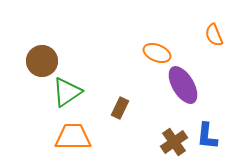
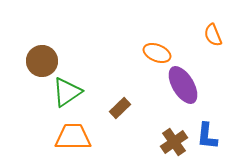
orange semicircle: moved 1 px left
brown rectangle: rotated 20 degrees clockwise
